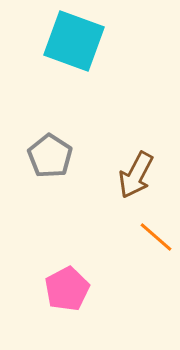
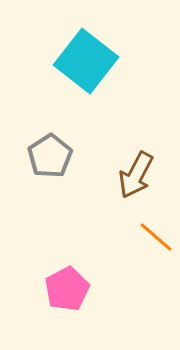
cyan square: moved 12 px right, 20 px down; rotated 18 degrees clockwise
gray pentagon: rotated 6 degrees clockwise
